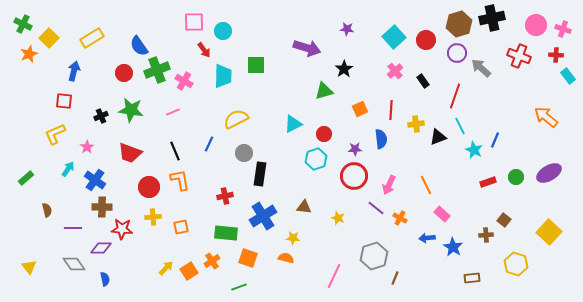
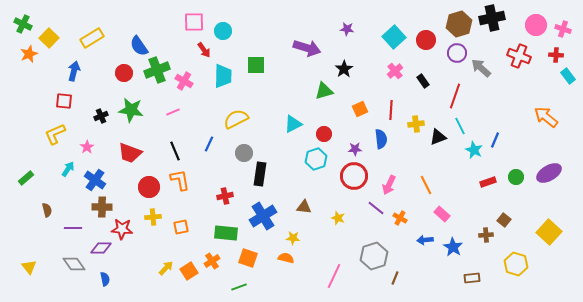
blue arrow at (427, 238): moved 2 px left, 2 px down
